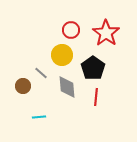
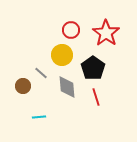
red line: rotated 24 degrees counterclockwise
